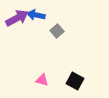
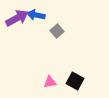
pink triangle: moved 8 px right, 2 px down; rotated 24 degrees counterclockwise
